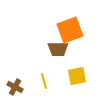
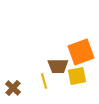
orange square: moved 11 px right, 22 px down
brown trapezoid: moved 17 px down
brown cross: moved 2 px left, 1 px down; rotated 14 degrees clockwise
